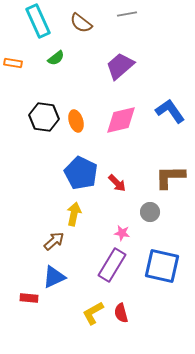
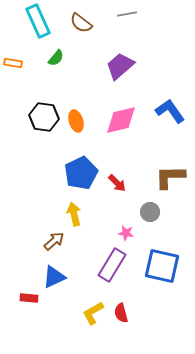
green semicircle: rotated 12 degrees counterclockwise
blue pentagon: rotated 20 degrees clockwise
yellow arrow: rotated 25 degrees counterclockwise
pink star: moved 4 px right
